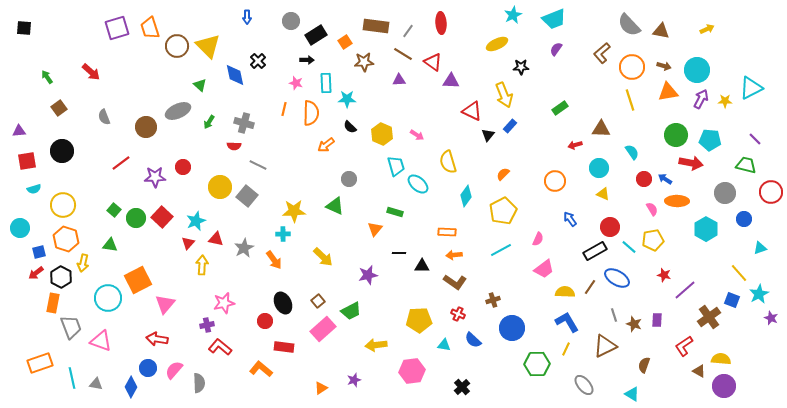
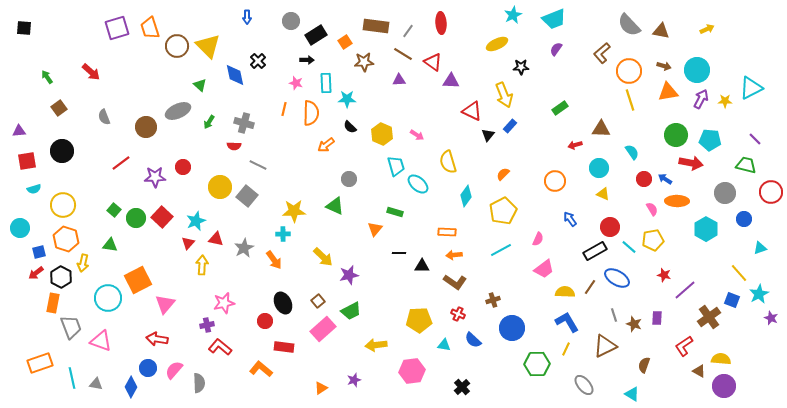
orange circle at (632, 67): moved 3 px left, 4 px down
purple star at (368, 275): moved 19 px left
purple rectangle at (657, 320): moved 2 px up
